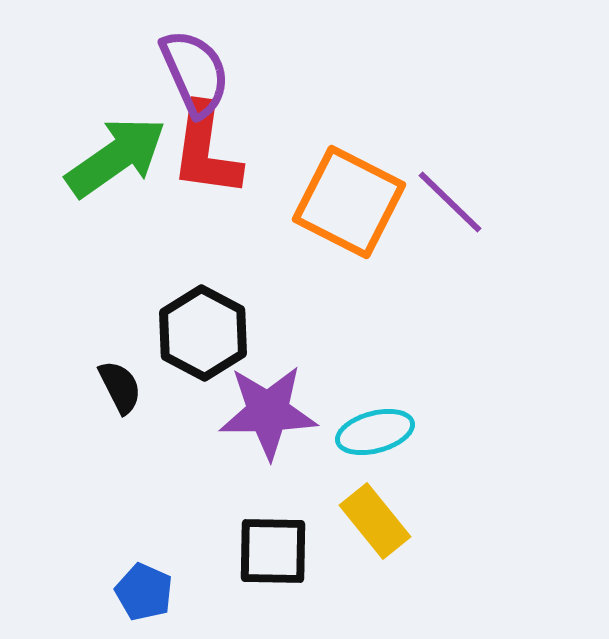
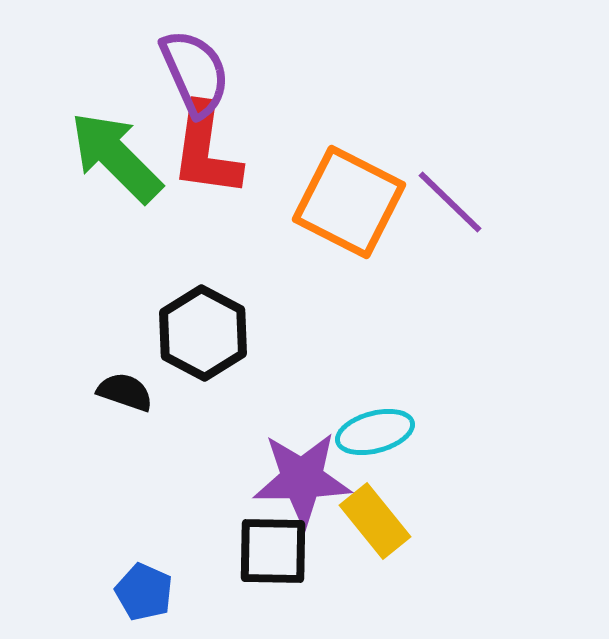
green arrow: rotated 100 degrees counterclockwise
black semicircle: moved 5 px right, 5 px down; rotated 44 degrees counterclockwise
purple star: moved 34 px right, 67 px down
